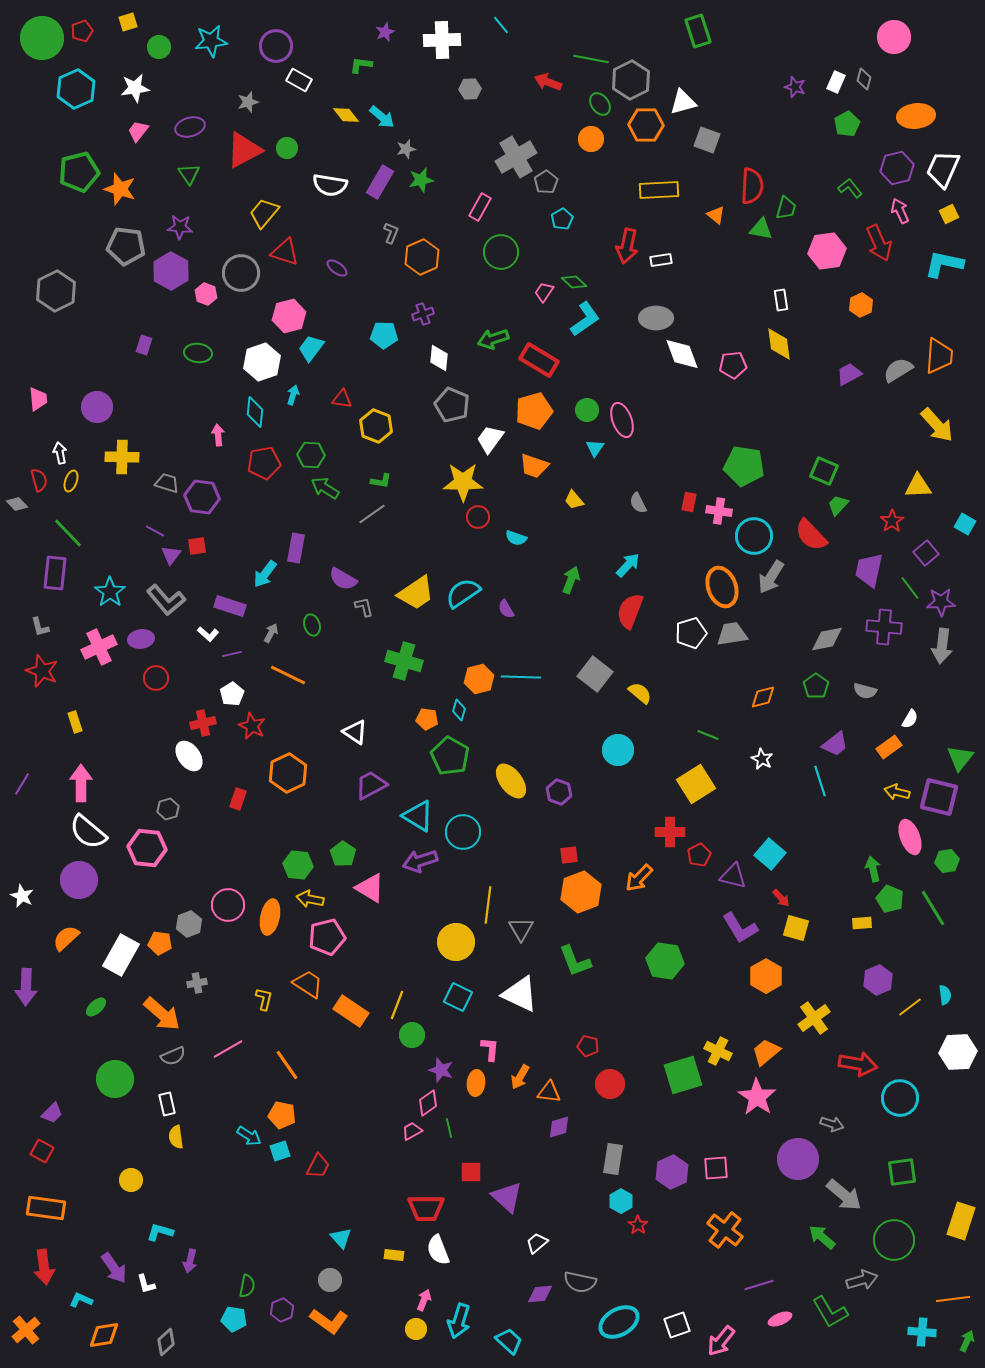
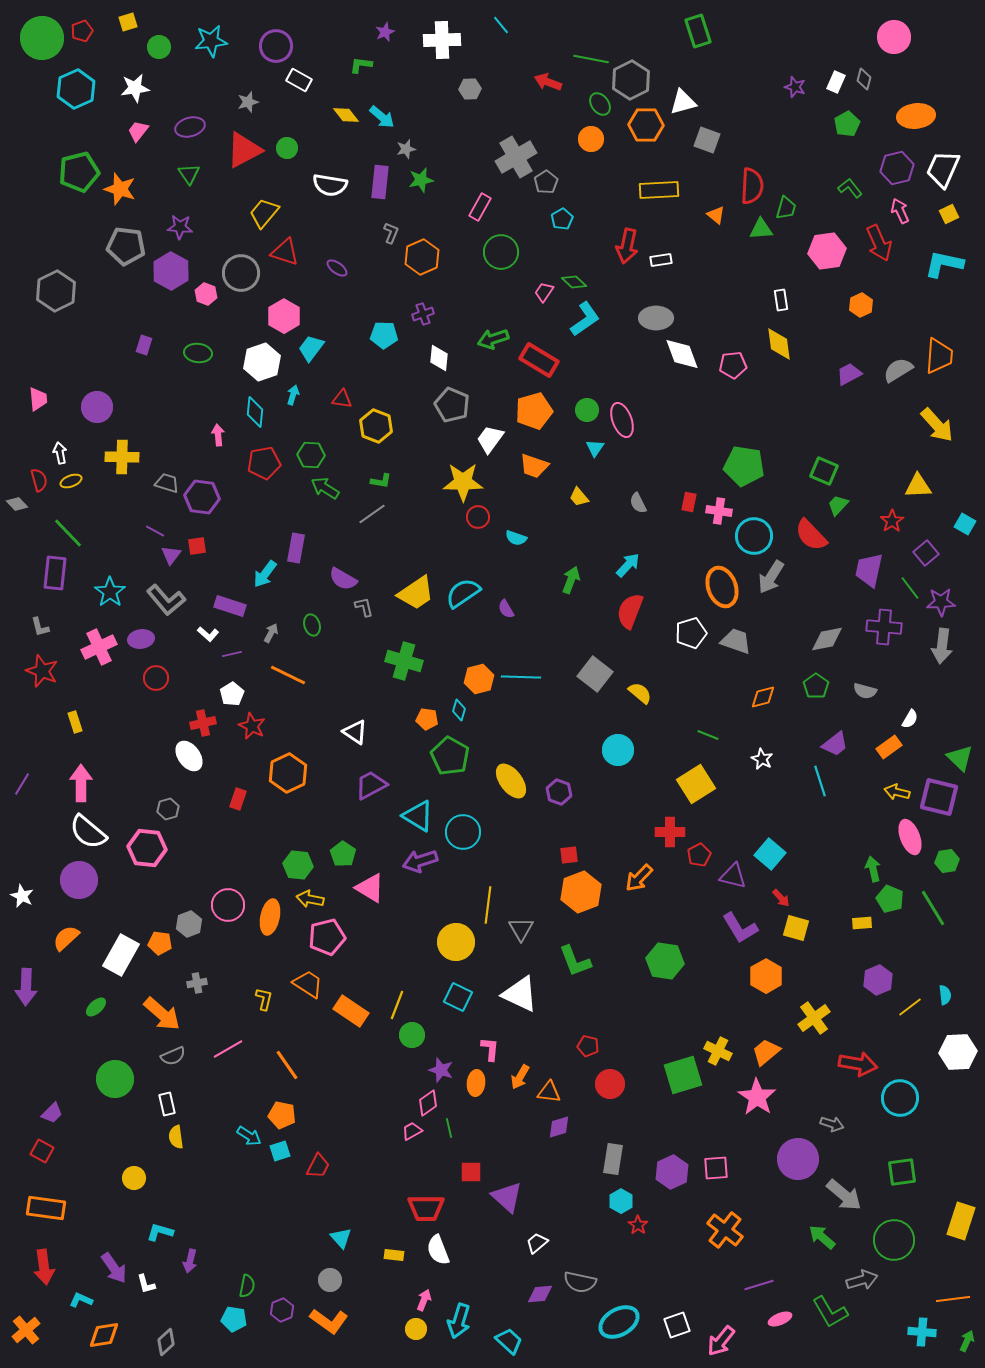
purple rectangle at (380, 182): rotated 24 degrees counterclockwise
green triangle at (761, 229): rotated 15 degrees counterclockwise
pink hexagon at (289, 316): moved 5 px left; rotated 16 degrees counterclockwise
yellow ellipse at (71, 481): rotated 50 degrees clockwise
yellow trapezoid at (574, 500): moved 5 px right, 3 px up
gray trapezoid at (732, 634): moved 4 px right, 7 px down; rotated 28 degrees clockwise
green triangle at (960, 758): rotated 24 degrees counterclockwise
yellow circle at (131, 1180): moved 3 px right, 2 px up
